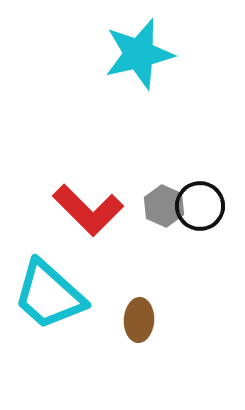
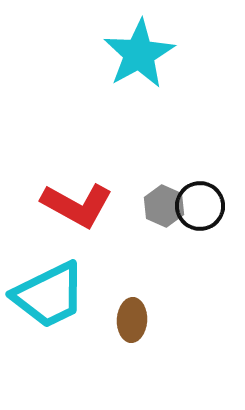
cyan star: rotated 16 degrees counterclockwise
red L-shape: moved 11 px left, 5 px up; rotated 16 degrees counterclockwise
cyan trapezoid: rotated 68 degrees counterclockwise
brown ellipse: moved 7 px left
